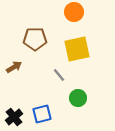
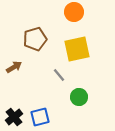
brown pentagon: rotated 15 degrees counterclockwise
green circle: moved 1 px right, 1 px up
blue square: moved 2 px left, 3 px down
